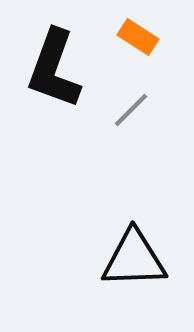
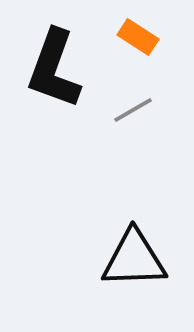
gray line: moved 2 px right; rotated 15 degrees clockwise
